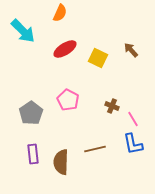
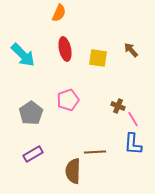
orange semicircle: moved 1 px left
cyan arrow: moved 24 px down
red ellipse: rotated 70 degrees counterclockwise
yellow square: rotated 18 degrees counterclockwise
pink pentagon: rotated 25 degrees clockwise
brown cross: moved 6 px right
blue L-shape: rotated 15 degrees clockwise
brown line: moved 3 px down; rotated 10 degrees clockwise
purple rectangle: rotated 66 degrees clockwise
brown semicircle: moved 12 px right, 9 px down
